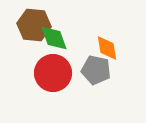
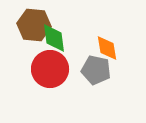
green diamond: rotated 12 degrees clockwise
red circle: moved 3 px left, 4 px up
